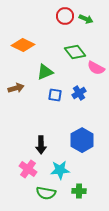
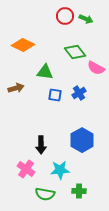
green triangle: rotated 30 degrees clockwise
pink cross: moved 2 px left
green semicircle: moved 1 px left, 1 px down
